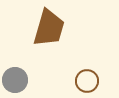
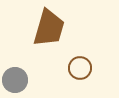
brown circle: moved 7 px left, 13 px up
